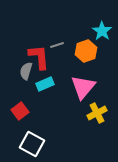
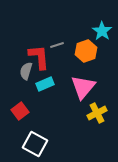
white square: moved 3 px right
